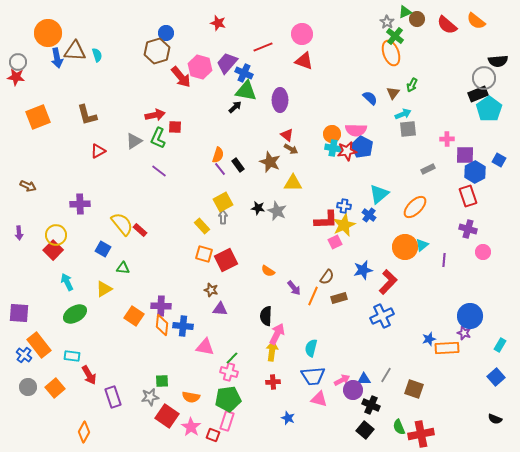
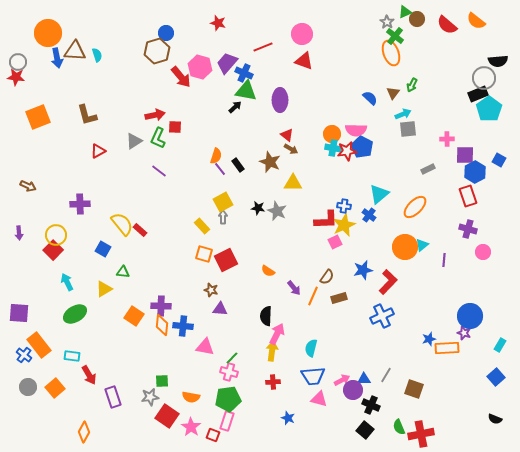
orange semicircle at (218, 155): moved 2 px left, 1 px down
green triangle at (123, 268): moved 4 px down
